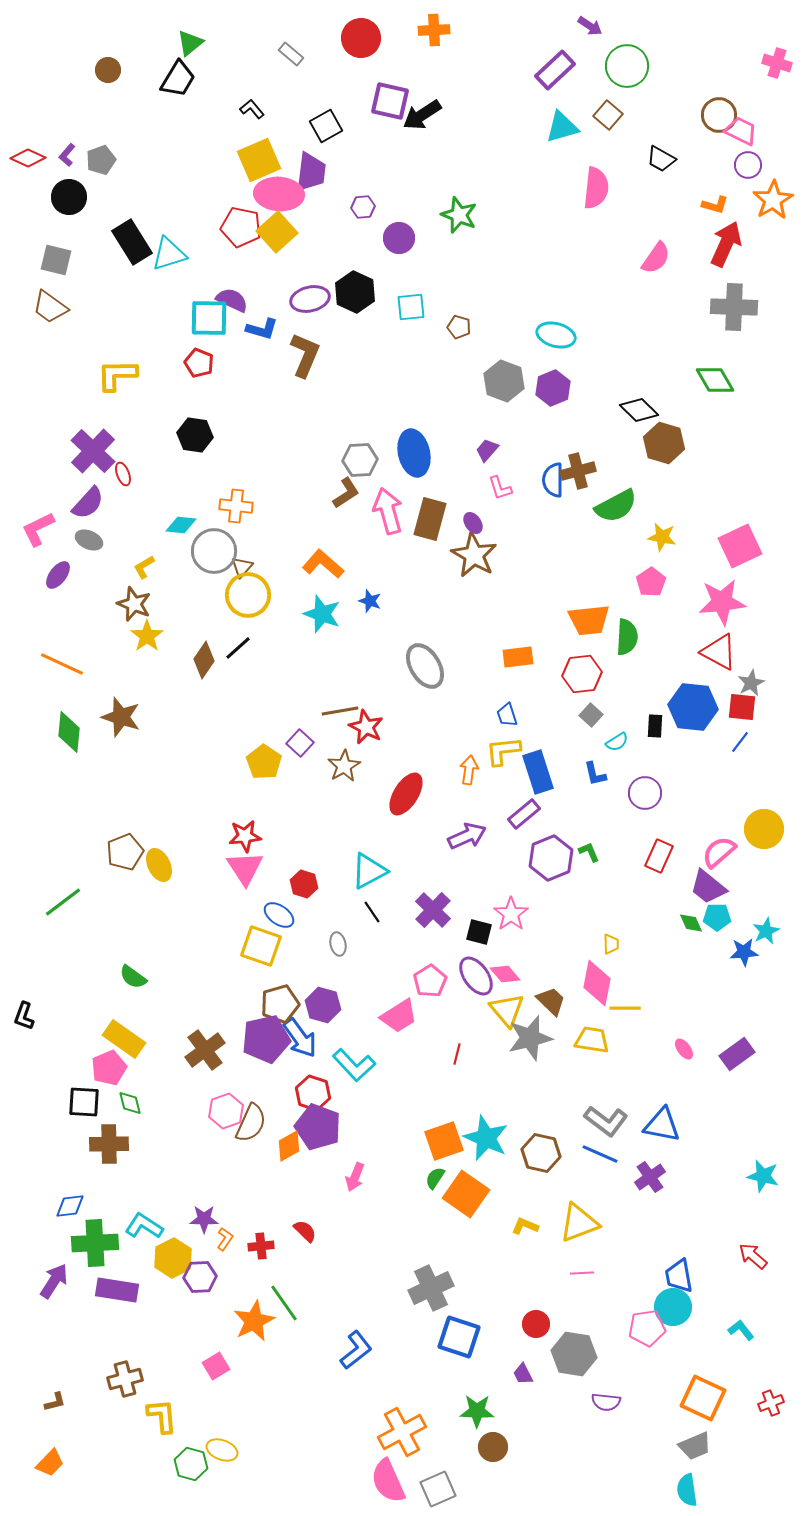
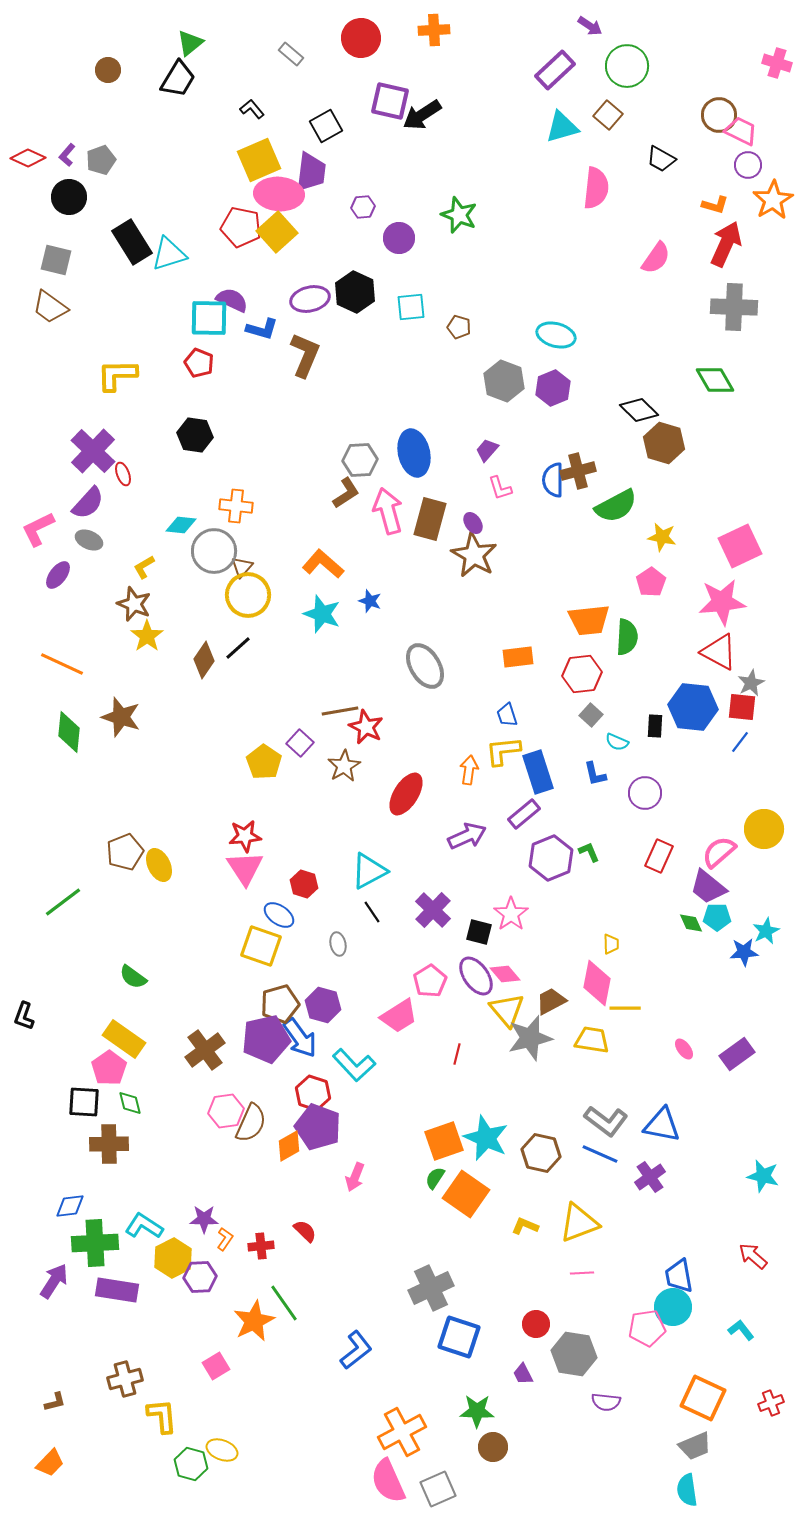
cyan semicircle at (617, 742): rotated 55 degrees clockwise
brown trapezoid at (551, 1001): rotated 72 degrees counterclockwise
pink pentagon at (109, 1068): rotated 12 degrees counterclockwise
pink hexagon at (226, 1111): rotated 12 degrees clockwise
